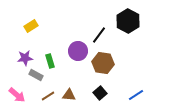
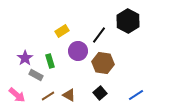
yellow rectangle: moved 31 px right, 5 px down
purple star: rotated 28 degrees counterclockwise
brown triangle: rotated 24 degrees clockwise
